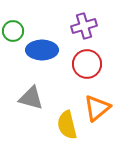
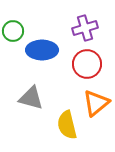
purple cross: moved 1 px right, 2 px down
orange triangle: moved 1 px left, 5 px up
